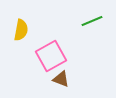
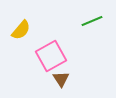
yellow semicircle: rotated 30 degrees clockwise
brown triangle: rotated 36 degrees clockwise
